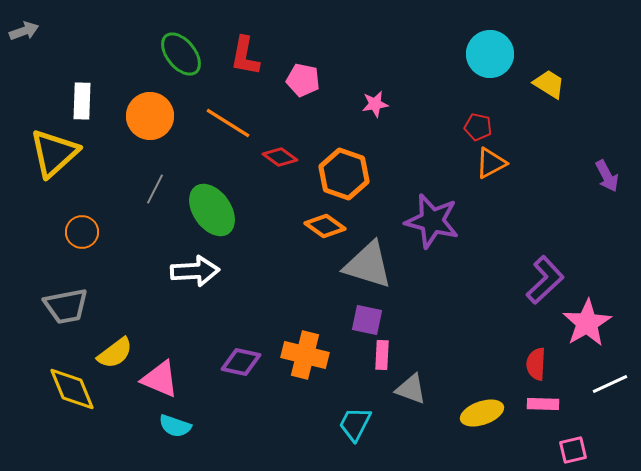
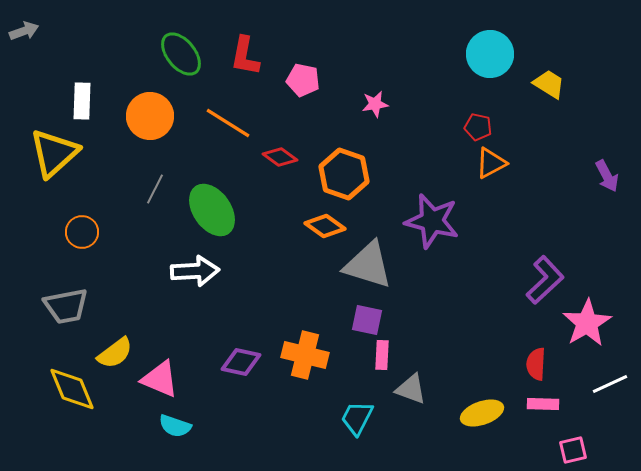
cyan trapezoid at (355, 424): moved 2 px right, 6 px up
